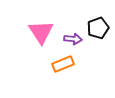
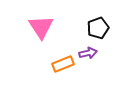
pink triangle: moved 5 px up
purple arrow: moved 15 px right, 14 px down; rotated 18 degrees counterclockwise
